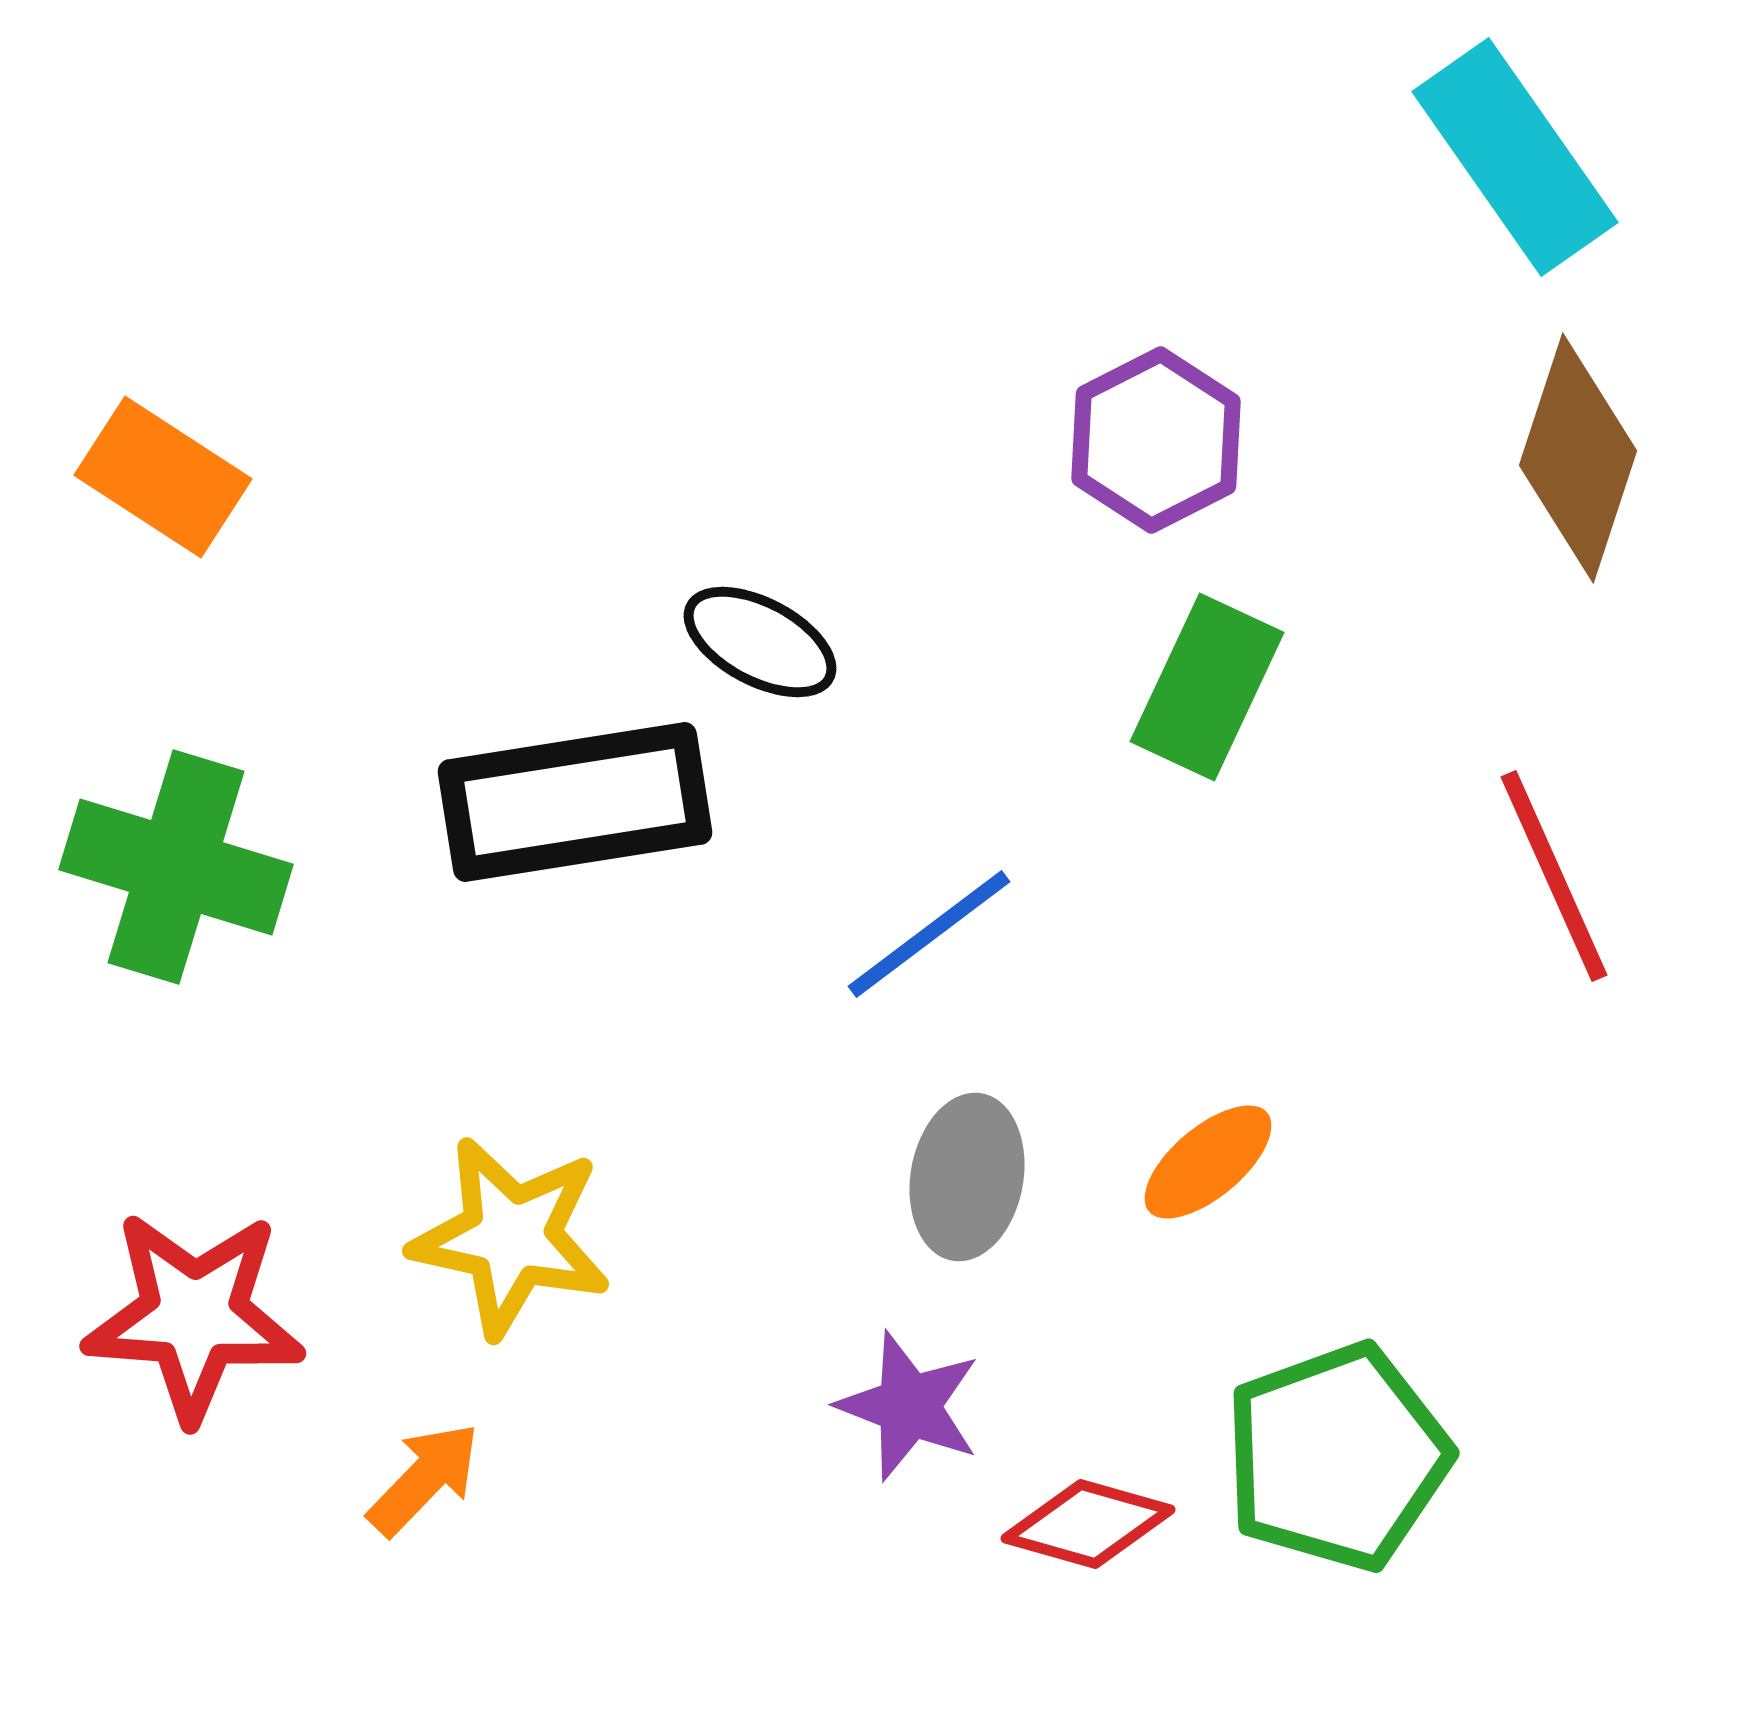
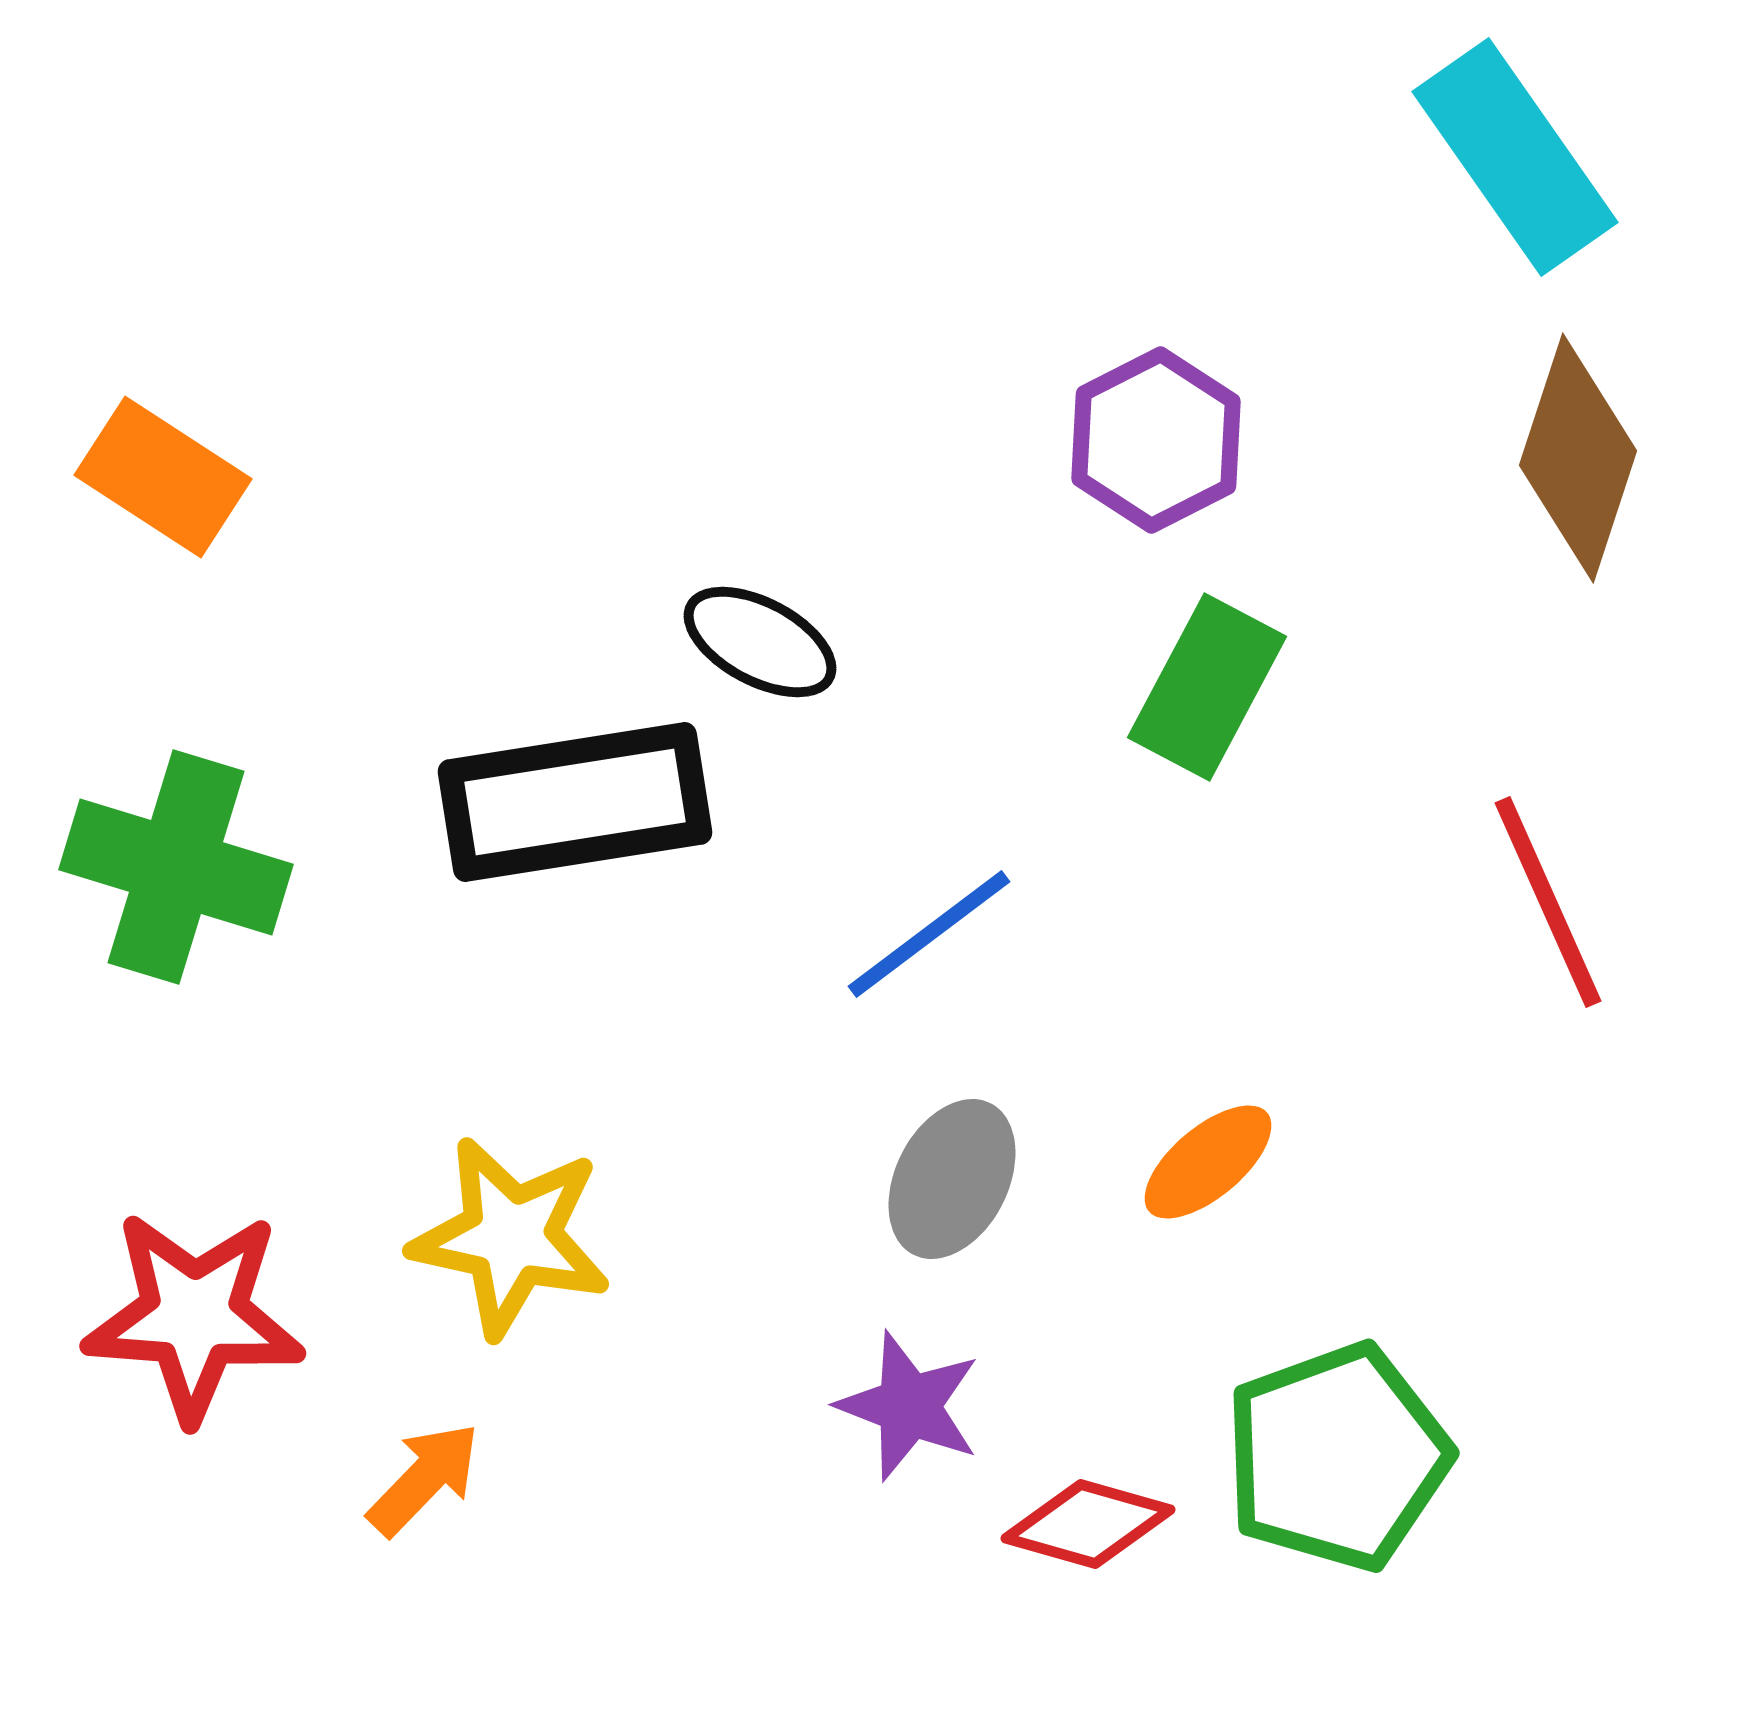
green rectangle: rotated 3 degrees clockwise
red line: moved 6 px left, 26 px down
gray ellipse: moved 15 px left, 2 px down; rotated 17 degrees clockwise
